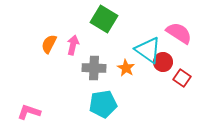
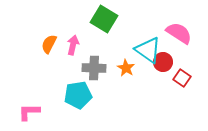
cyan pentagon: moved 25 px left, 9 px up
pink L-shape: rotated 20 degrees counterclockwise
